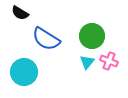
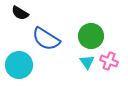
green circle: moved 1 px left
cyan triangle: rotated 14 degrees counterclockwise
cyan circle: moved 5 px left, 7 px up
